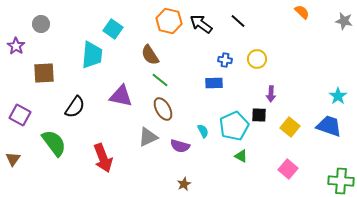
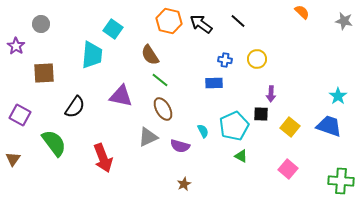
black square: moved 2 px right, 1 px up
